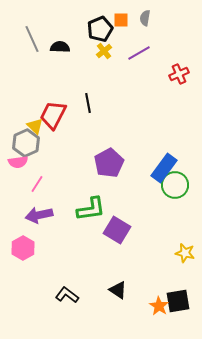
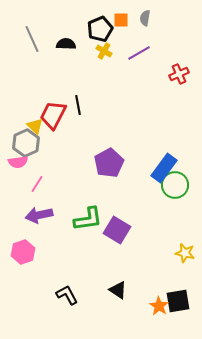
black semicircle: moved 6 px right, 3 px up
yellow cross: rotated 21 degrees counterclockwise
black line: moved 10 px left, 2 px down
green L-shape: moved 3 px left, 10 px down
pink hexagon: moved 4 px down; rotated 10 degrees clockwise
black L-shape: rotated 25 degrees clockwise
